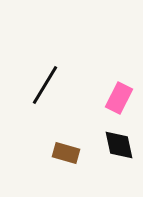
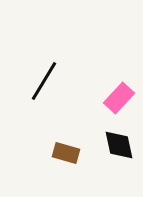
black line: moved 1 px left, 4 px up
pink rectangle: rotated 16 degrees clockwise
